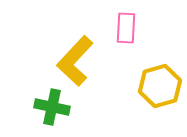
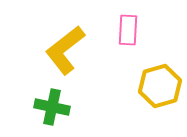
pink rectangle: moved 2 px right, 2 px down
yellow L-shape: moved 10 px left, 11 px up; rotated 9 degrees clockwise
